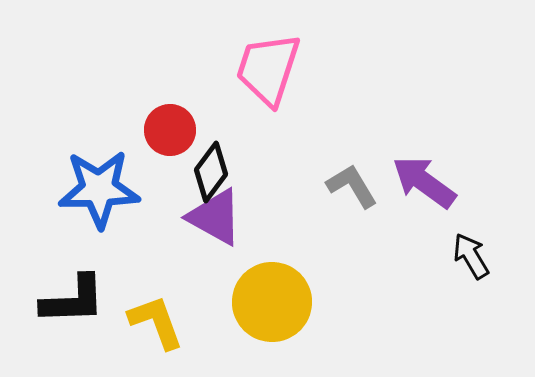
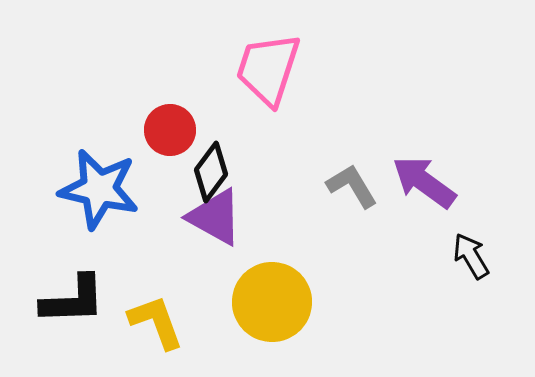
blue star: rotated 14 degrees clockwise
